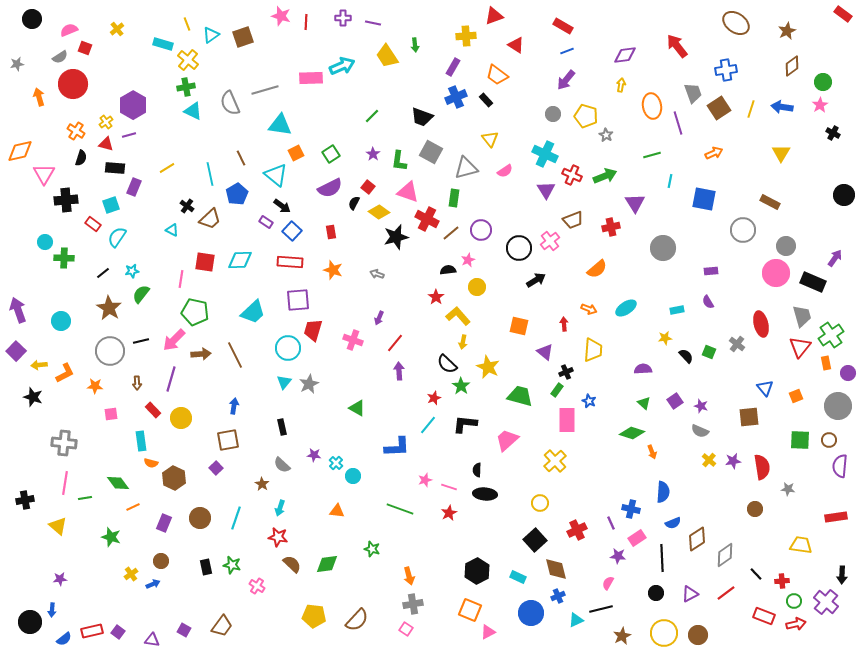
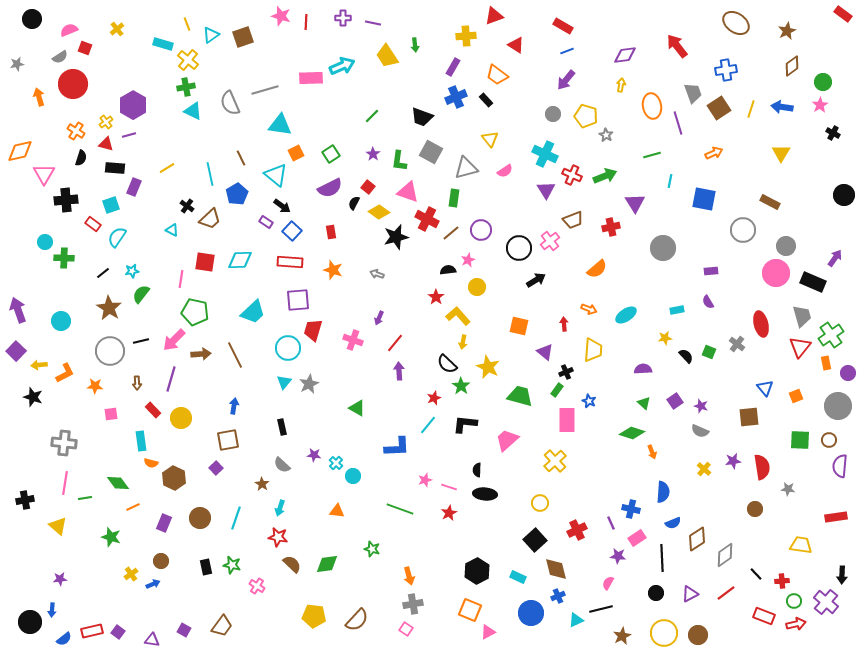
cyan ellipse at (626, 308): moved 7 px down
yellow cross at (709, 460): moved 5 px left, 9 px down
